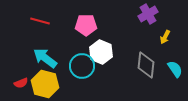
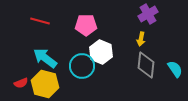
yellow arrow: moved 24 px left, 2 px down; rotated 16 degrees counterclockwise
